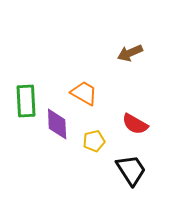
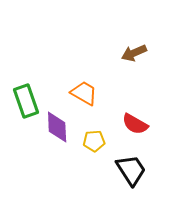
brown arrow: moved 4 px right
green rectangle: rotated 16 degrees counterclockwise
purple diamond: moved 3 px down
yellow pentagon: rotated 10 degrees clockwise
